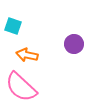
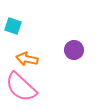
purple circle: moved 6 px down
orange arrow: moved 4 px down
